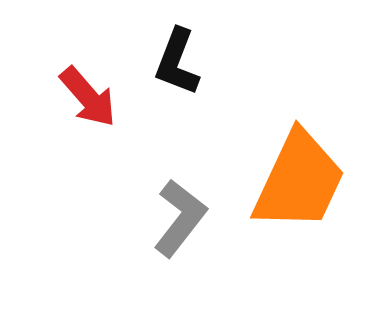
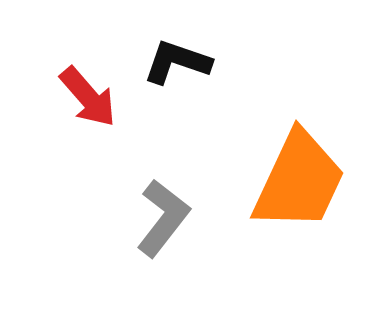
black L-shape: rotated 88 degrees clockwise
gray L-shape: moved 17 px left
